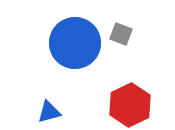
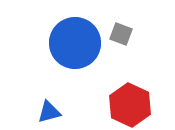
red hexagon: rotated 9 degrees counterclockwise
